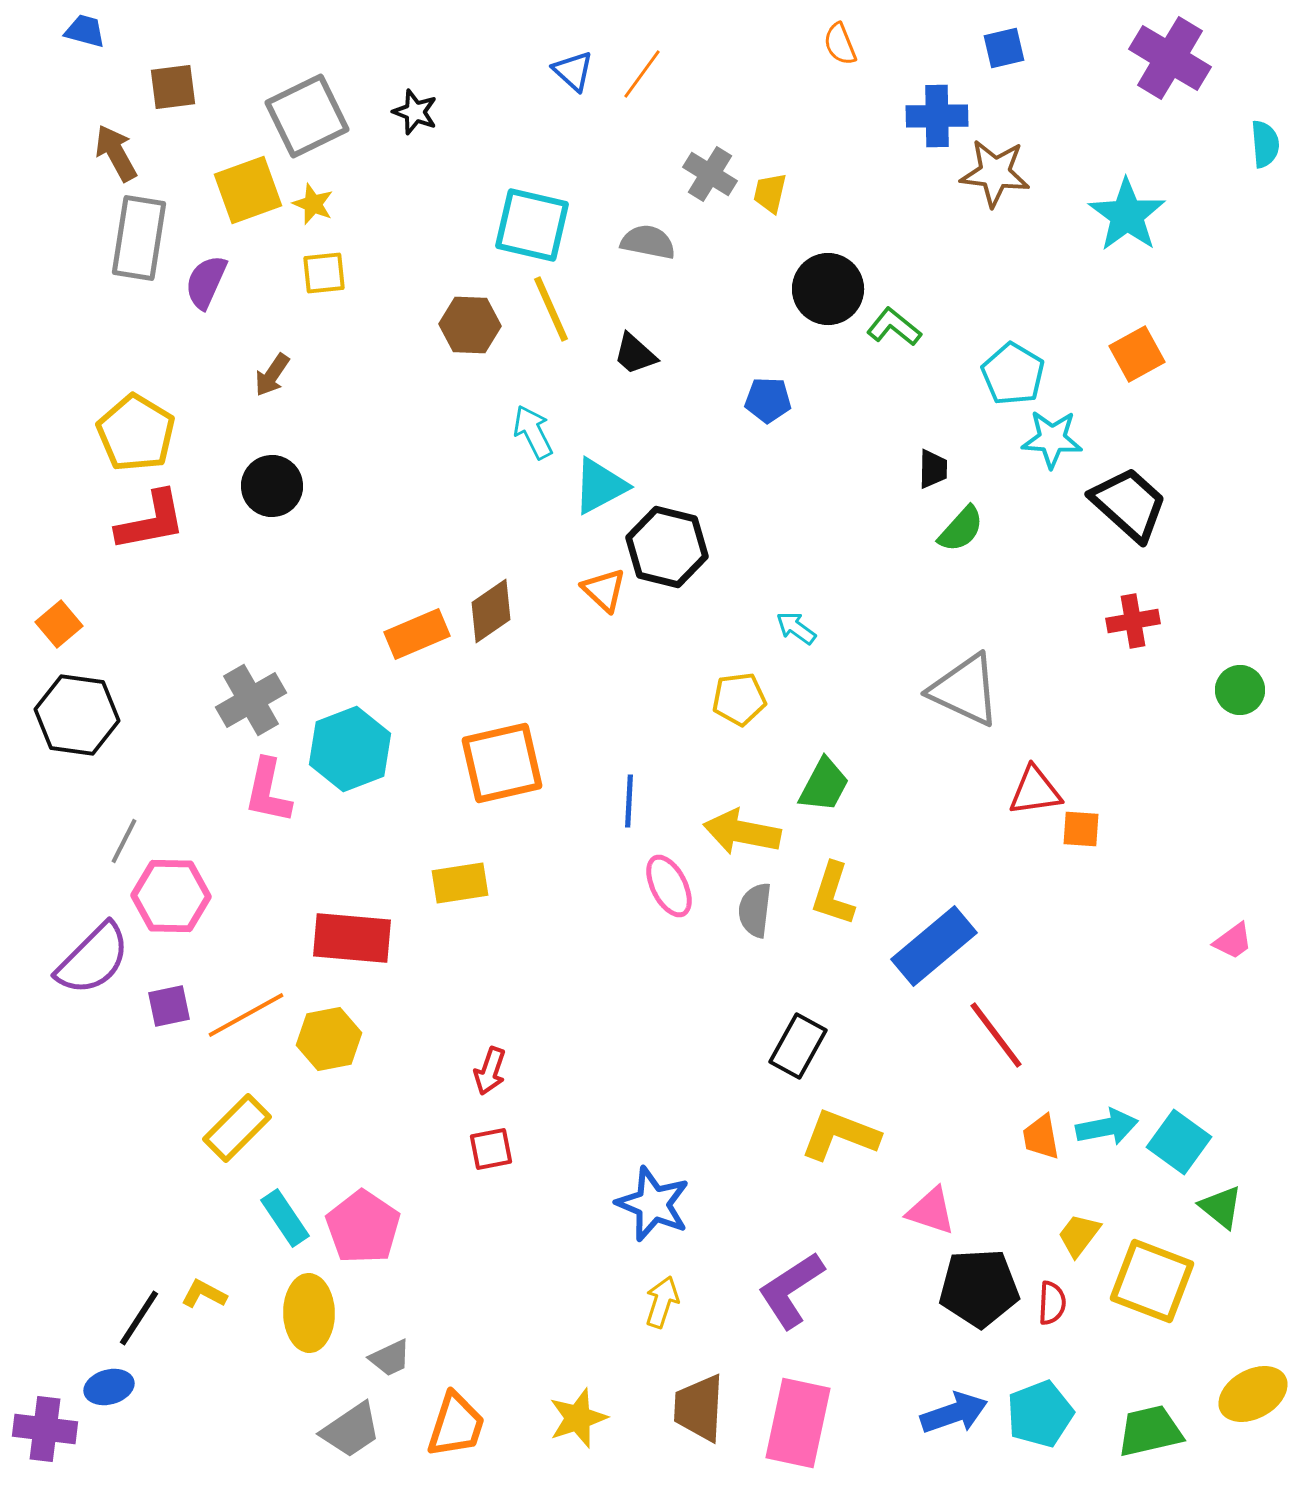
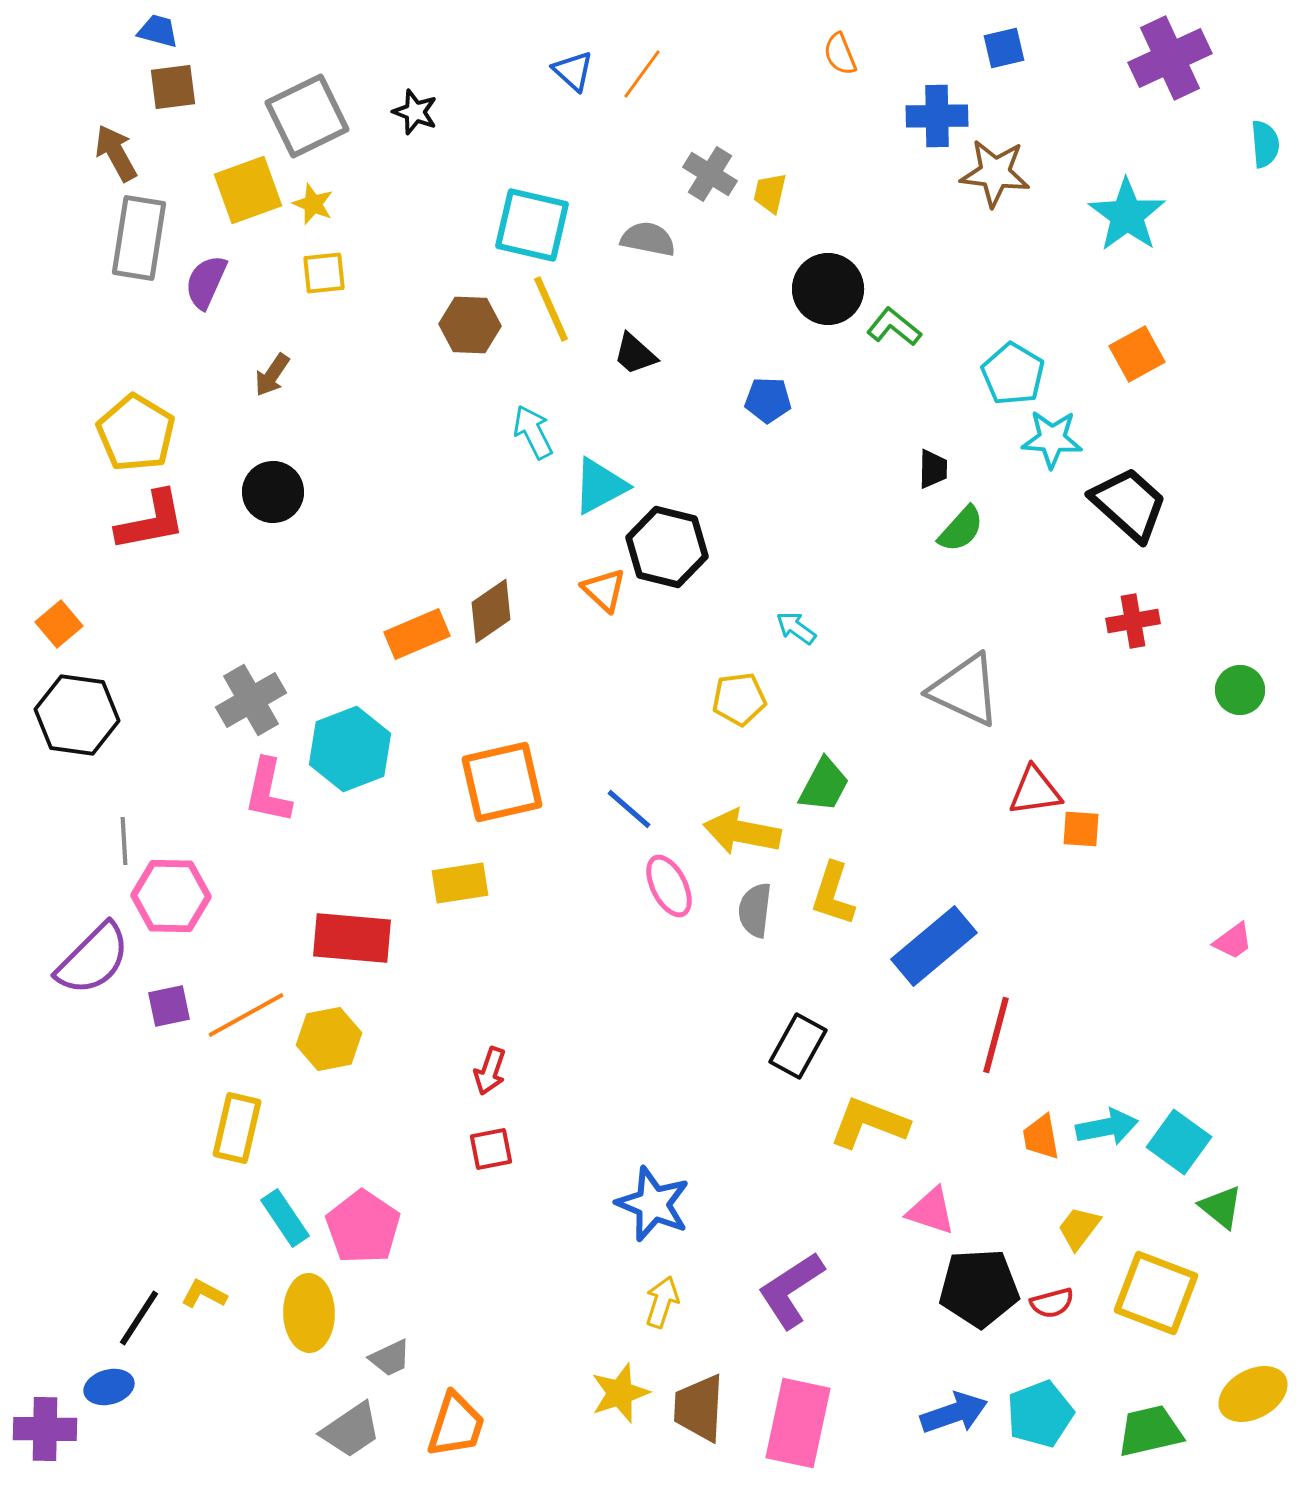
blue trapezoid at (85, 31): moved 73 px right
orange semicircle at (840, 44): moved 10 px down
purple cross at (1170, 58): rotated 34 degrees clockwise
gray semicircle at (648, 242): moved 3 px up
black circle at (272, 486): moved 1 px right, 6 px down
orange square at (502, 763): moved 19 px down
blue line at (629, 801): moved 8 px down; rotated 52 degrees counterclockwise
gray line at (124, 841): rotated 30 degrees counterclockwise
red line at (996, 1035): rotated 52 degrees clockwise
yellow rectangle at (237, 1128): rotated 32 degrees counterclockwise
yellow L-shape at (840, 1135): moved 29 px right, 12 px up
yellow trapezoid at (1079, 1235): moved 7 px up
yellow square at (1152, 1281): moved 4 px right, 12 px down
red semicircle at (1052, 1303): rotated 72 degrees clockwise
yellow star at (578, 1418): moved 42 px right, 25 px up
purple cross at (45, 1429): rotated 6 degrees counterclockwise
